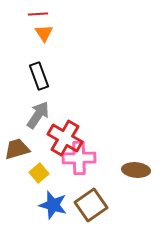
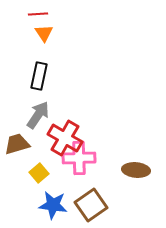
black rectangle: rotated 32 degrees clockwise
brown trapezoid: moved 5 px up
blue star: rotated 8 degrees counterclockwise
